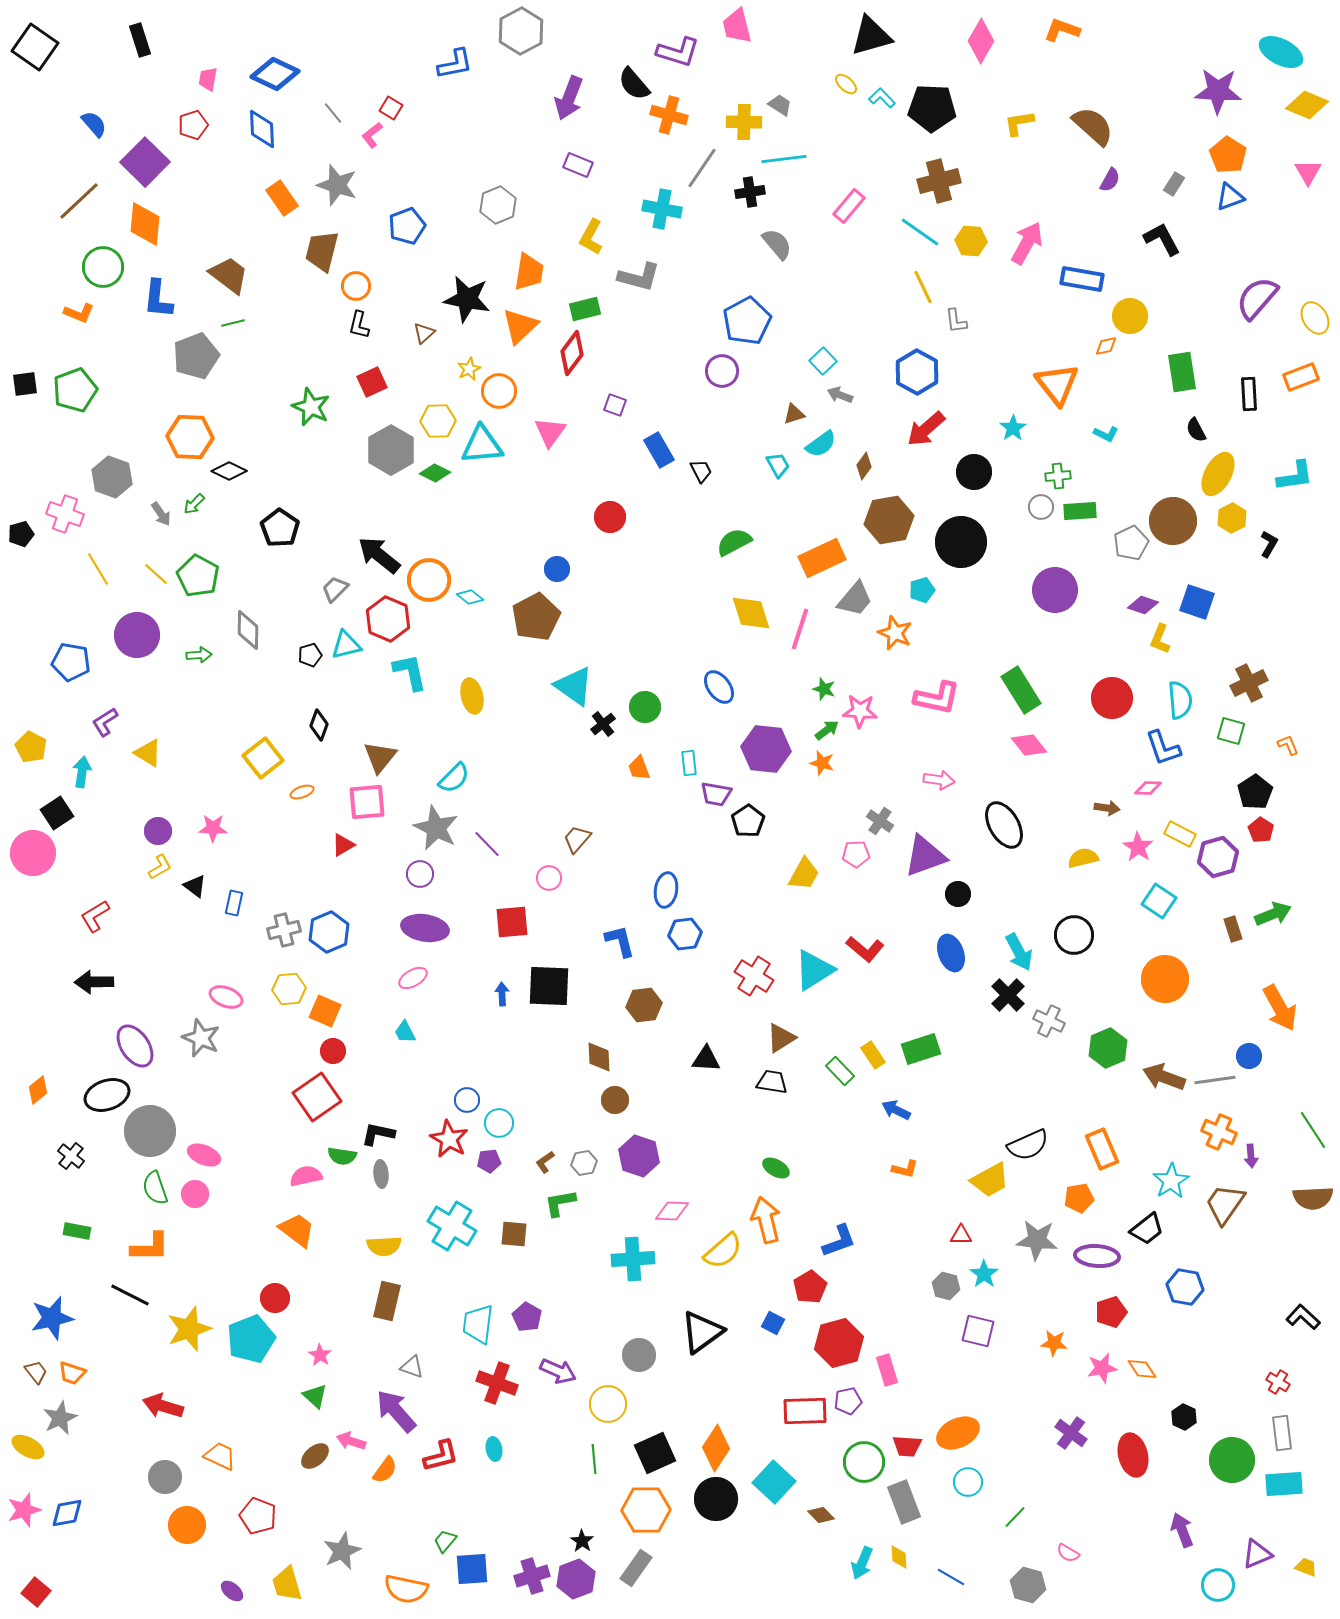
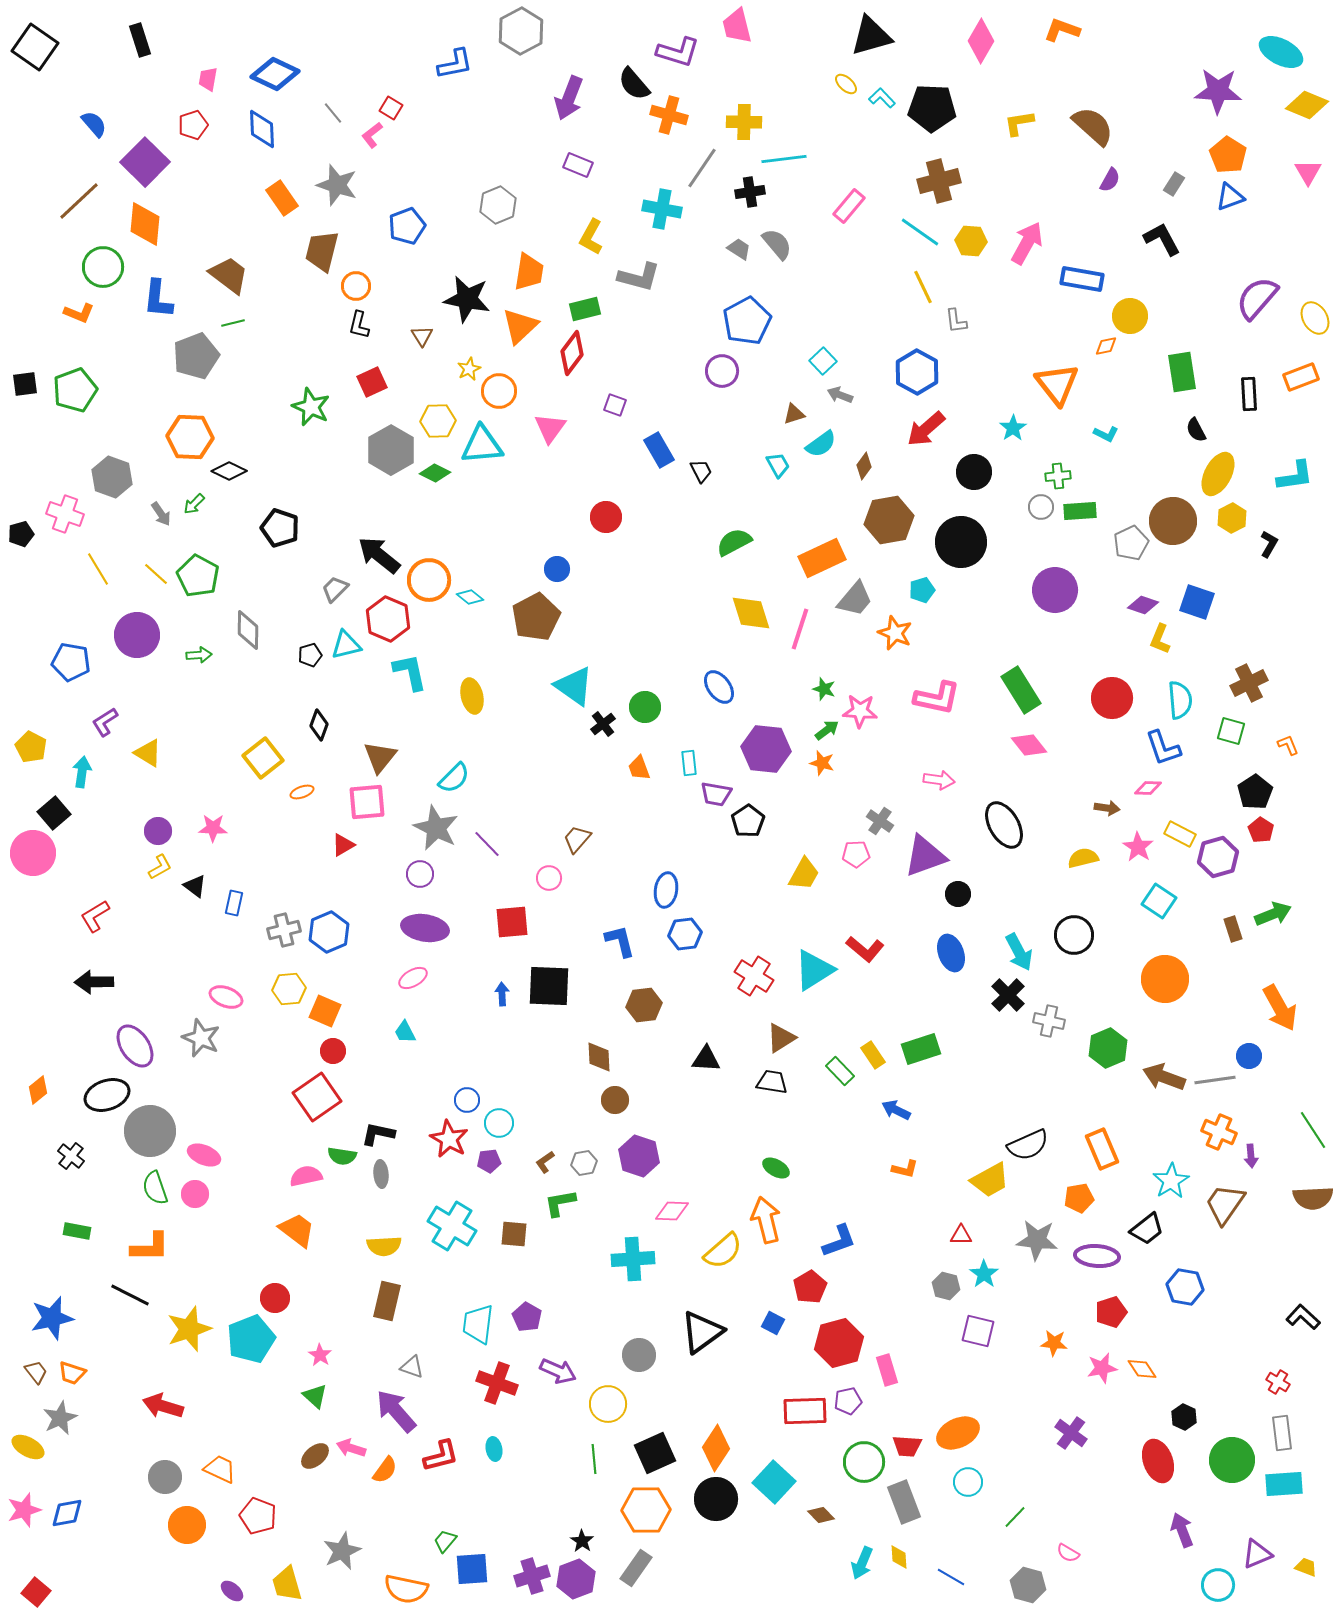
gray trapezoid at (780, 105): moved 41 px left, 144 px down
brown triangle at (424, 333): moved 2 px left, 3 px down; rotated 20 degrees counterclockwise
pink triangle at (550, 432): moved 4 px up
red circle at (610, 517): moved 4 px left
black pentagon at (280, 528): rotated 15 degrees counterclockwise
black square at (57, 813): moved 3 px left; rotated 8 degrees counterclockwise
gray cross at (1049, 1021): rotated 12 degrees counterclockwise
pink arrow at (351, 1441): moved 7 px down
red ellipse at (1133, 1455): moved 25 px right, 6 px down; rotated 6 degrees counterclockwise
orange trapezoid at (220, 1456): moved 13 px down
